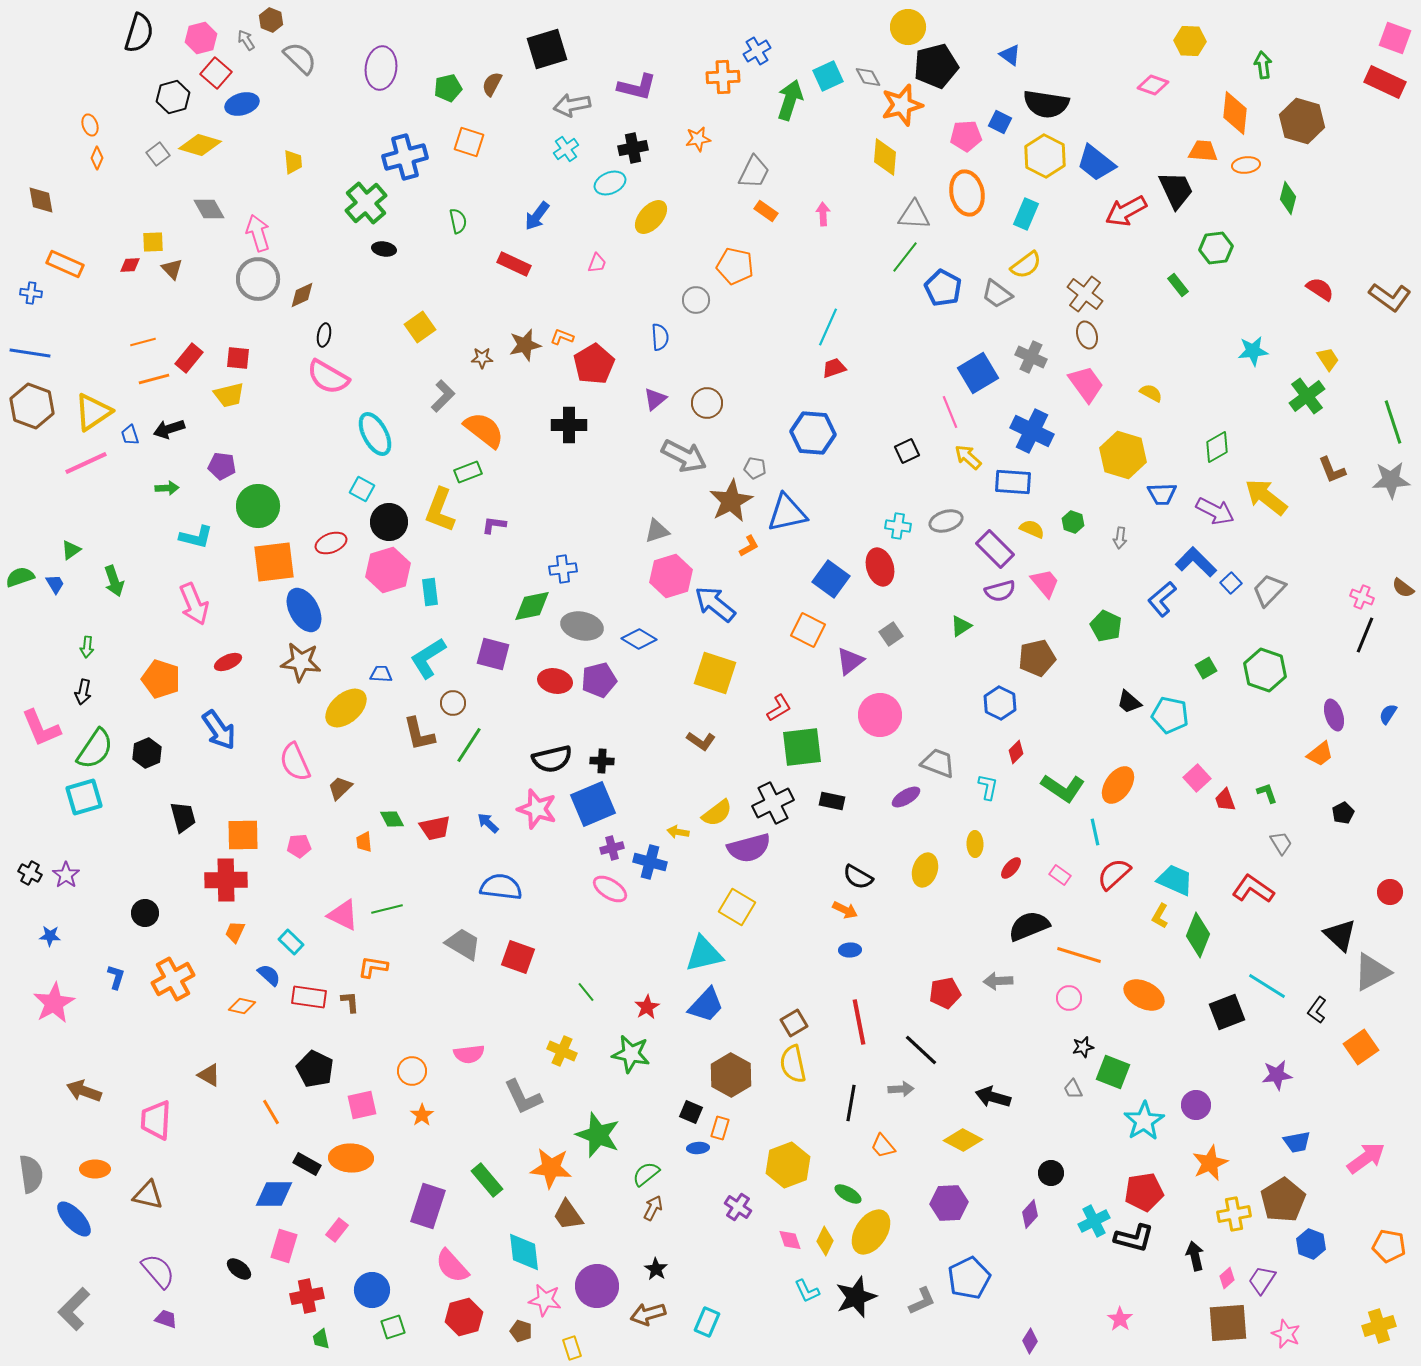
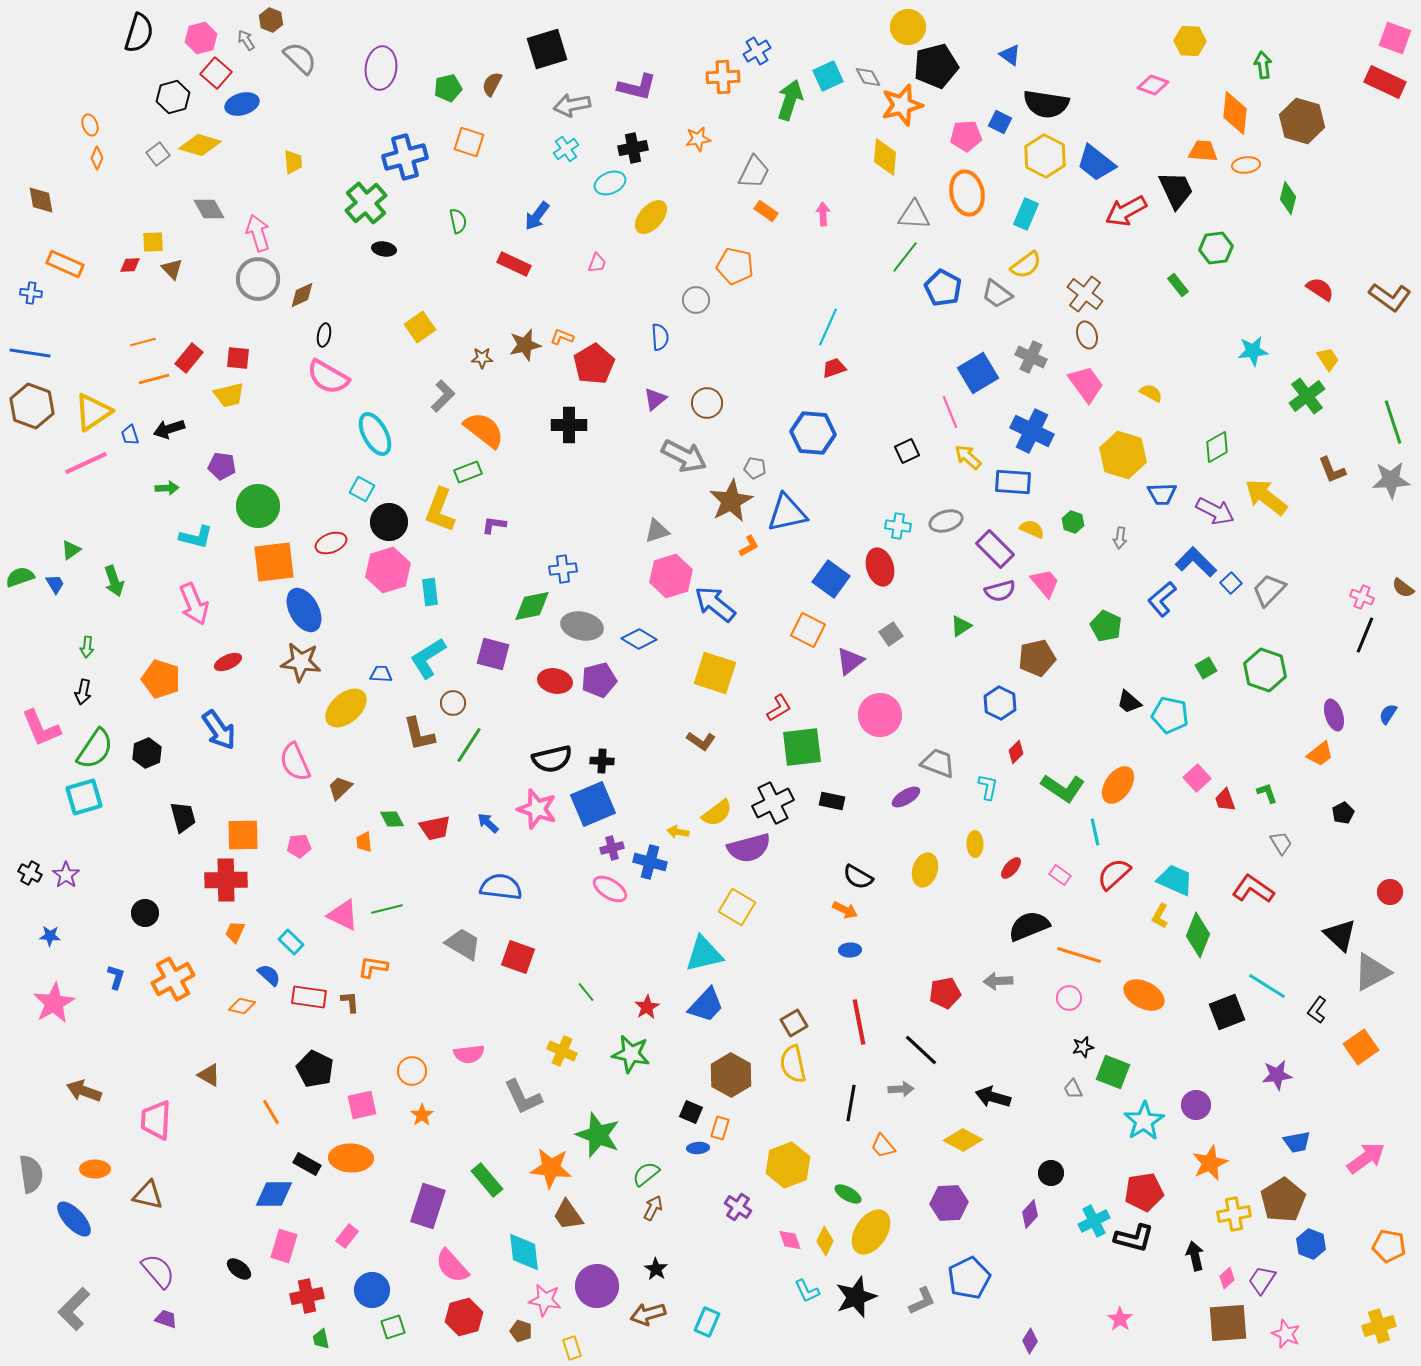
pink rectangle at (337, 1230): moved 10 px right, 6 px down
